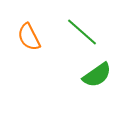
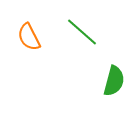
green semicircle: moved 17 px right, 6 px down; rotated 40 degrees counterclockwise
